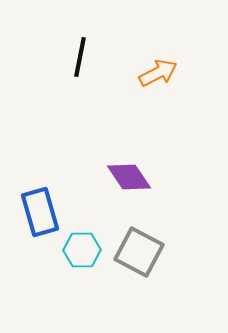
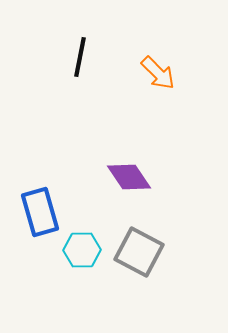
orange arrow: rotated 72 degrees clockwise
